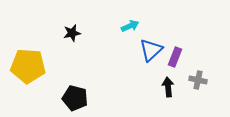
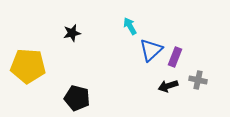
cyan arrow: rotated 96 degrees counterclockwise
black arrow: moved 1 px up; rotated 102 degrees counterclockwise
black pentagon: moved 2 px right
